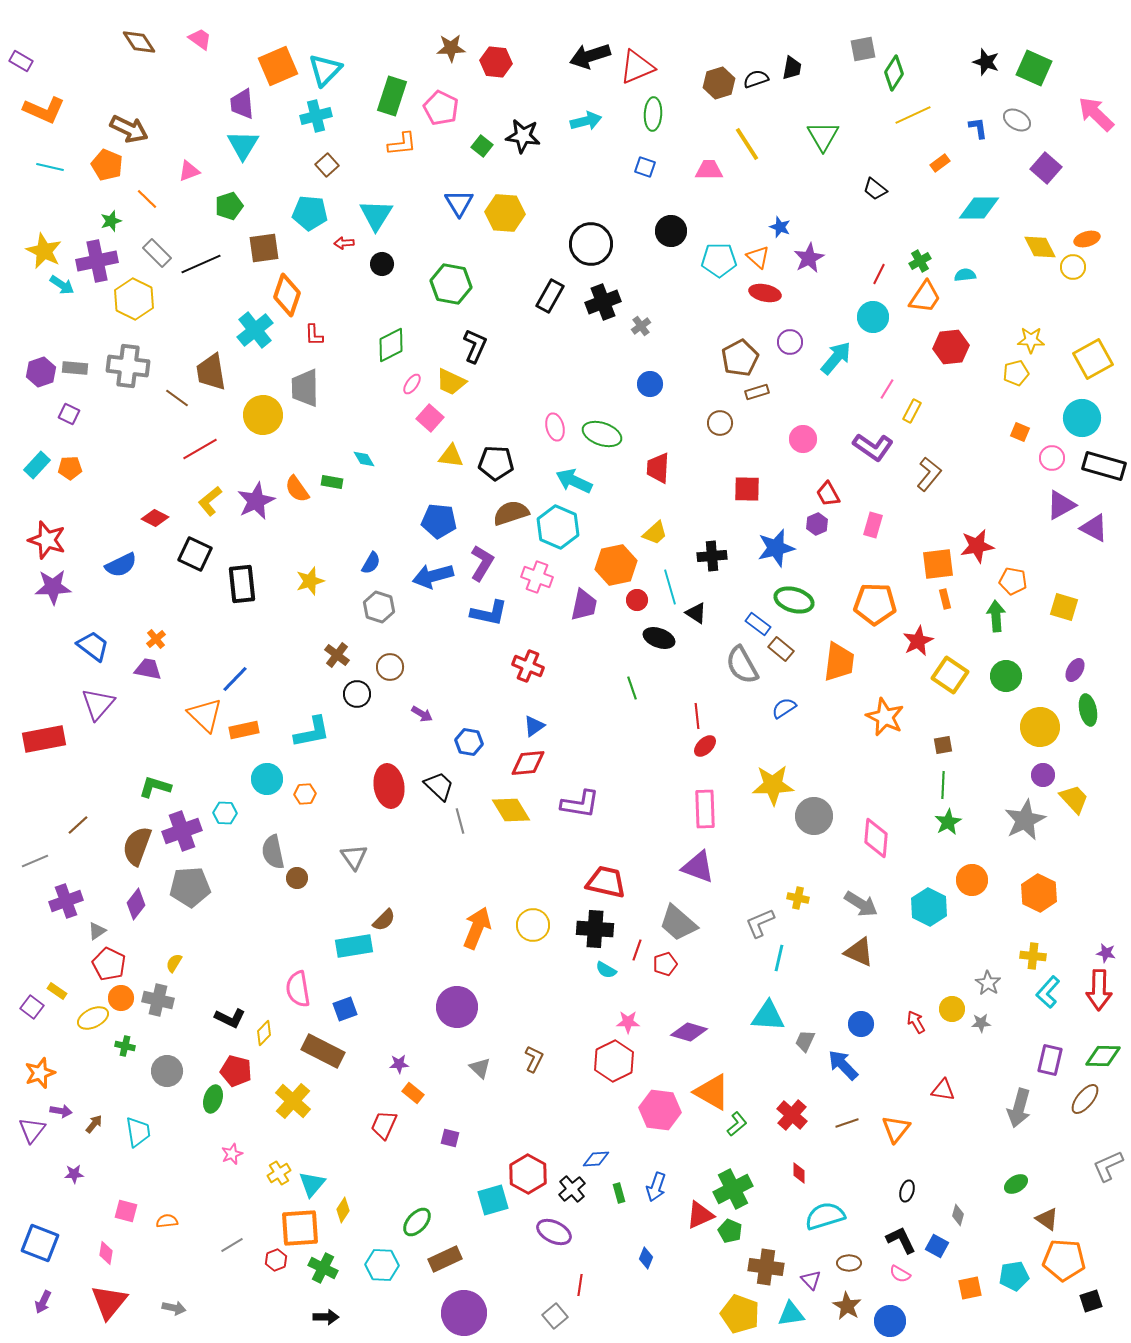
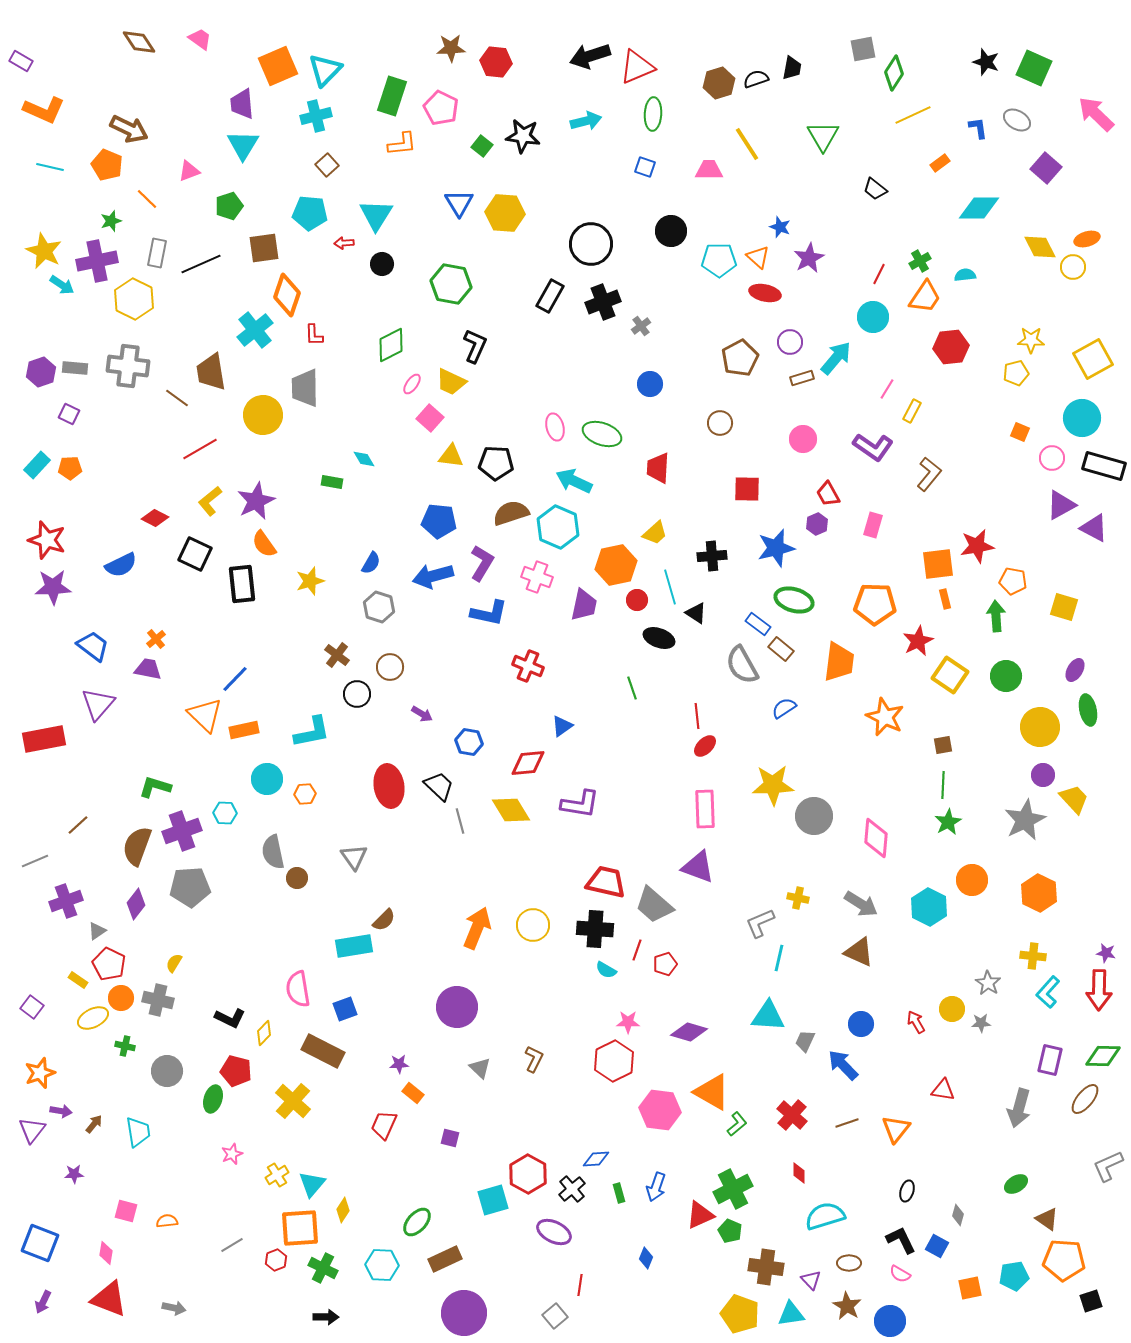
gray rectangle at (157, 253): rotated 56 degrees clockwise
brown rectangle at (757, 392): moved 45 px right, 14 px up
orange semicircle at (297, 489): moved 33 px left, 55 px down
blue triangle at (534, 726): moved 28 px right
gray trapezoid at (678, 923): moved 24 px left, 18 px up
yellow rectangle at (57, 991): moved 21 px right, 11 px up
yellow cross at (279, 1173): moved 2 px left, 2 px down
red triangle at (109, 1302): moved 3 px up; rotated 48 degrees counterclockwise
